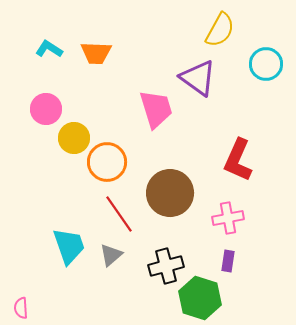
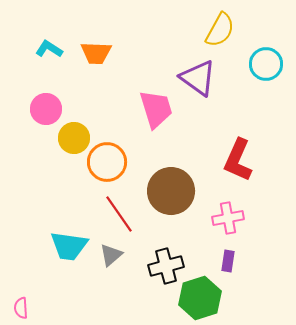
brown circle: moved 1 px right, 2 px up
cyan trapezoid: rotated 117 degrees clockwise
green hexagon: rotated 24 degrees clockwise
